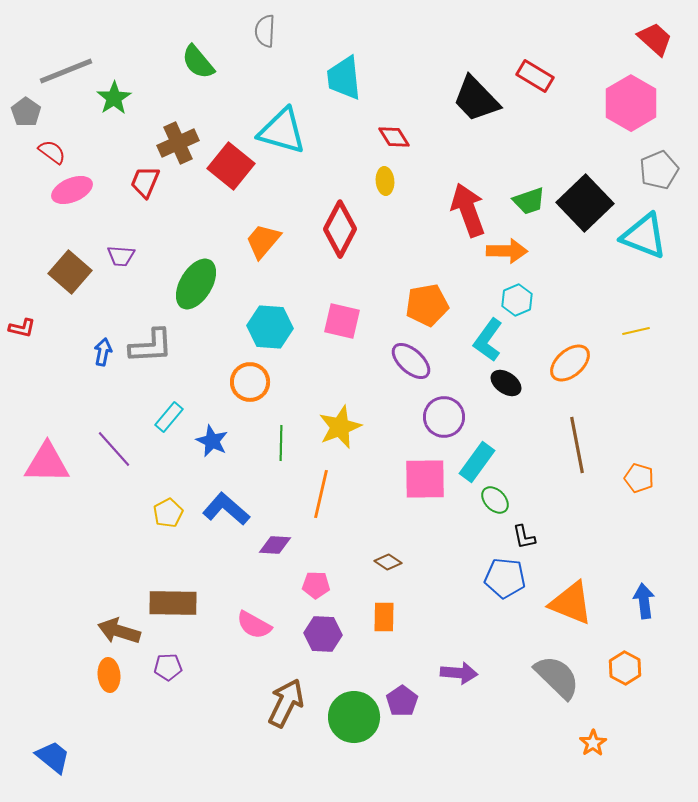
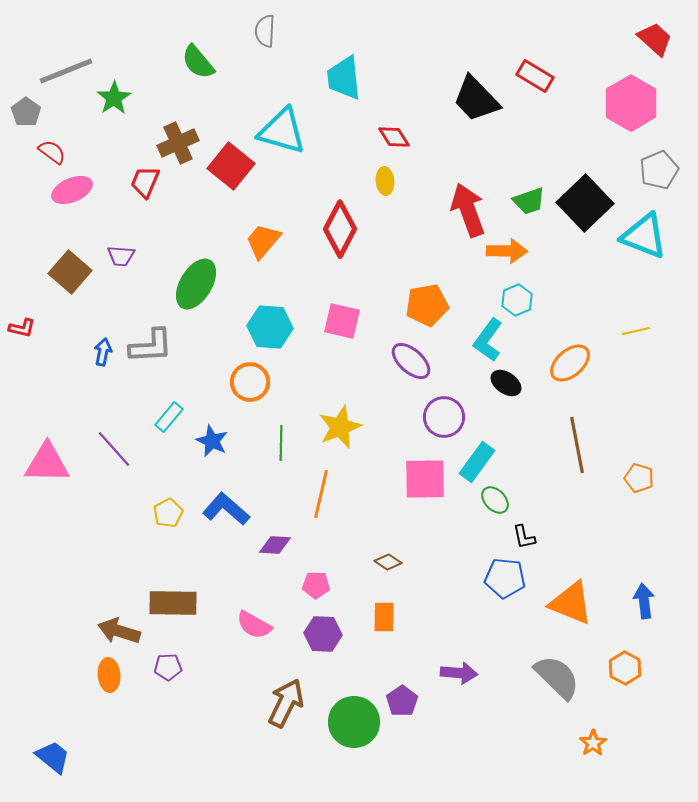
green circle at (354, 717): moved 5 px down
